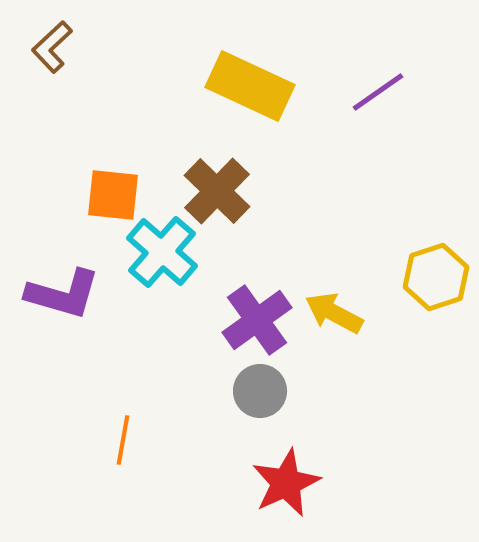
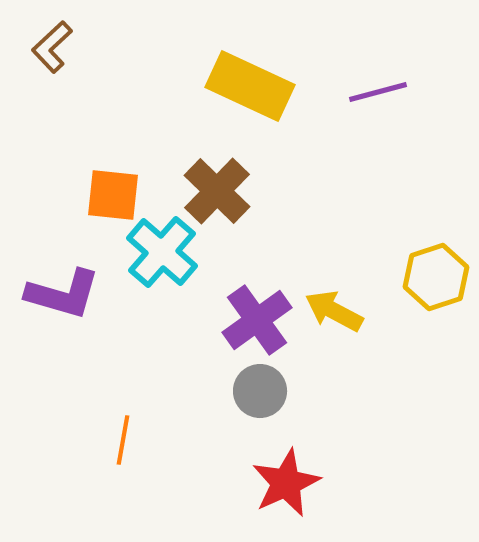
purple line: rotated 20 degrees clockwise
yellow arrow: moved 2 px up
